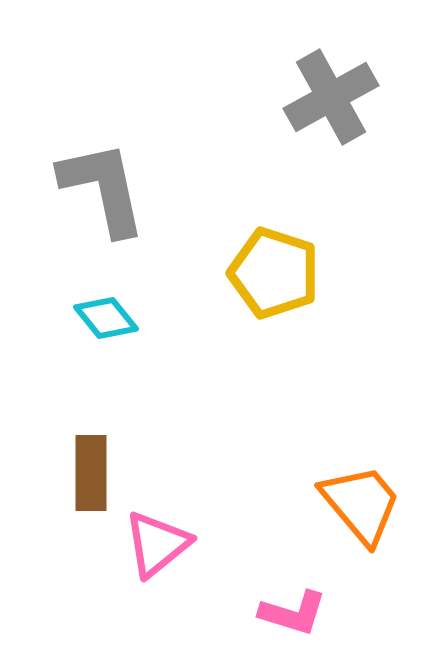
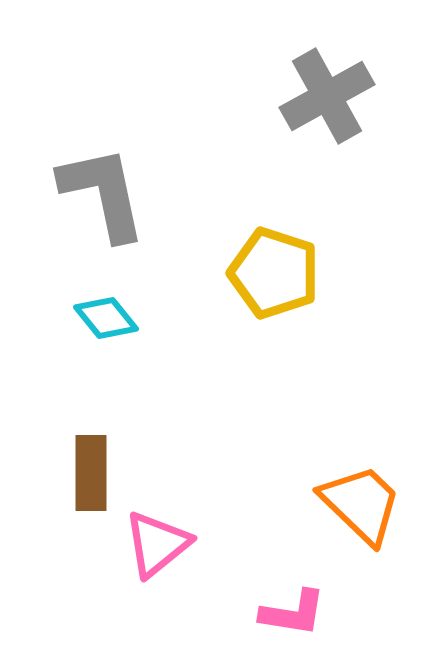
gray cross: moved 4 px left, 1 px up
gray L-shape: moved 5 px down
orange trapezoid: rotated 6 degrees counterclockwise
pink L-shape: rotated 8 degrees counterclockwise
